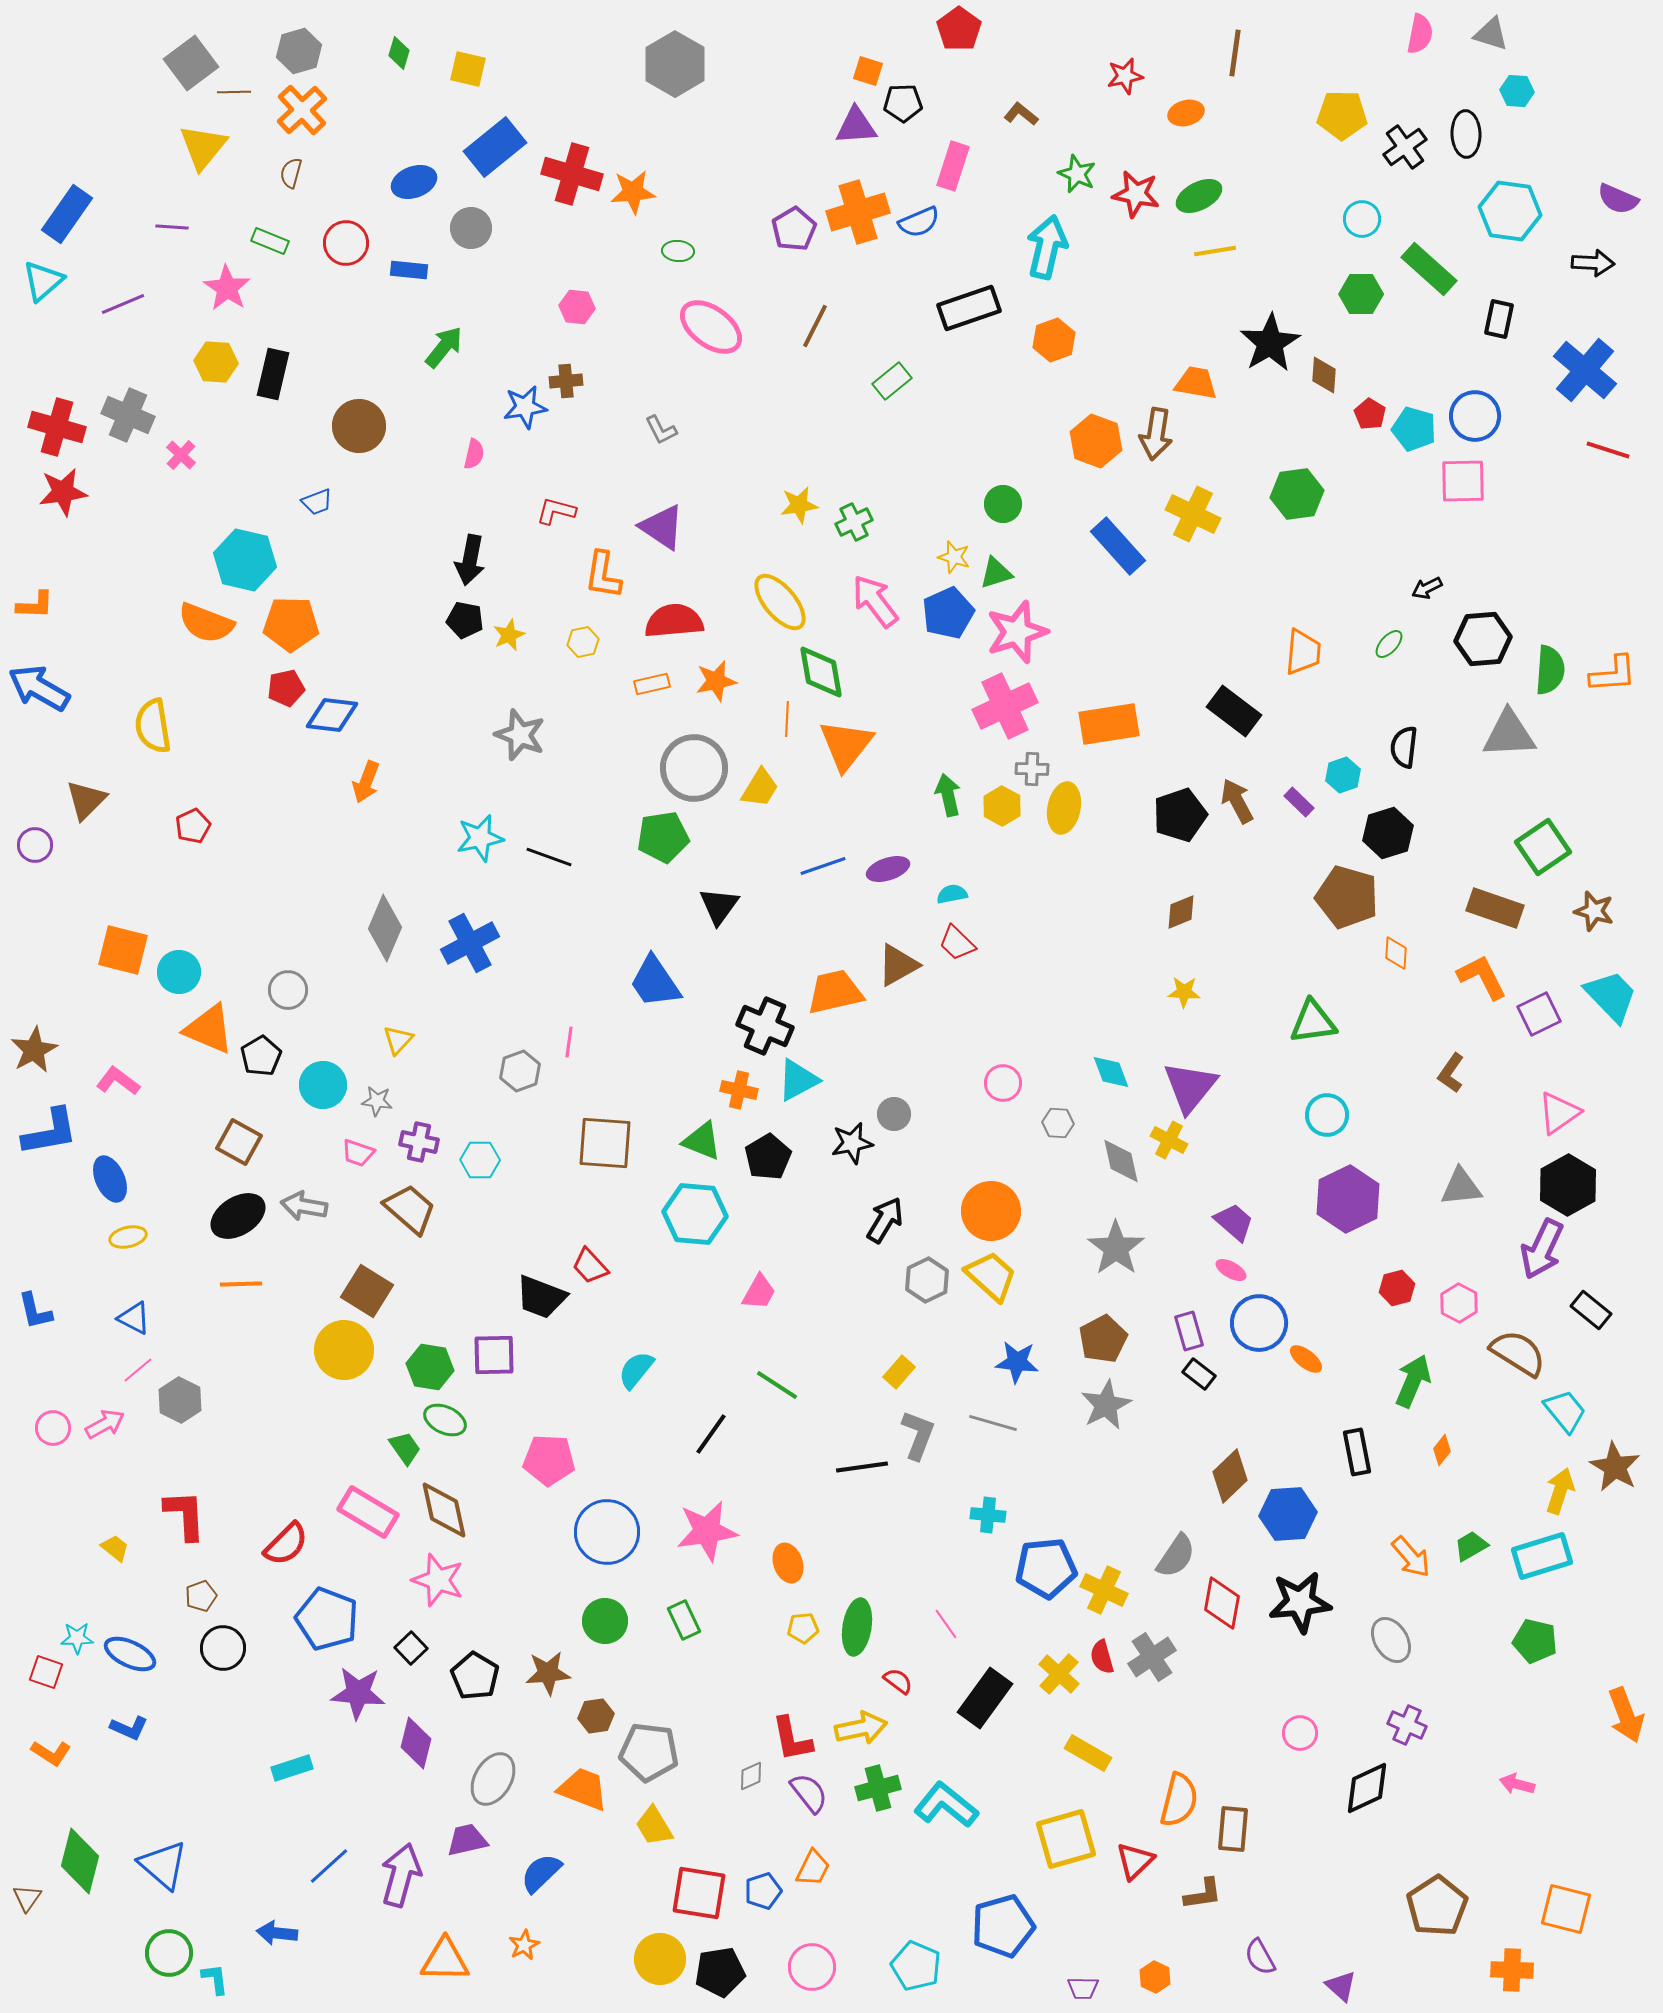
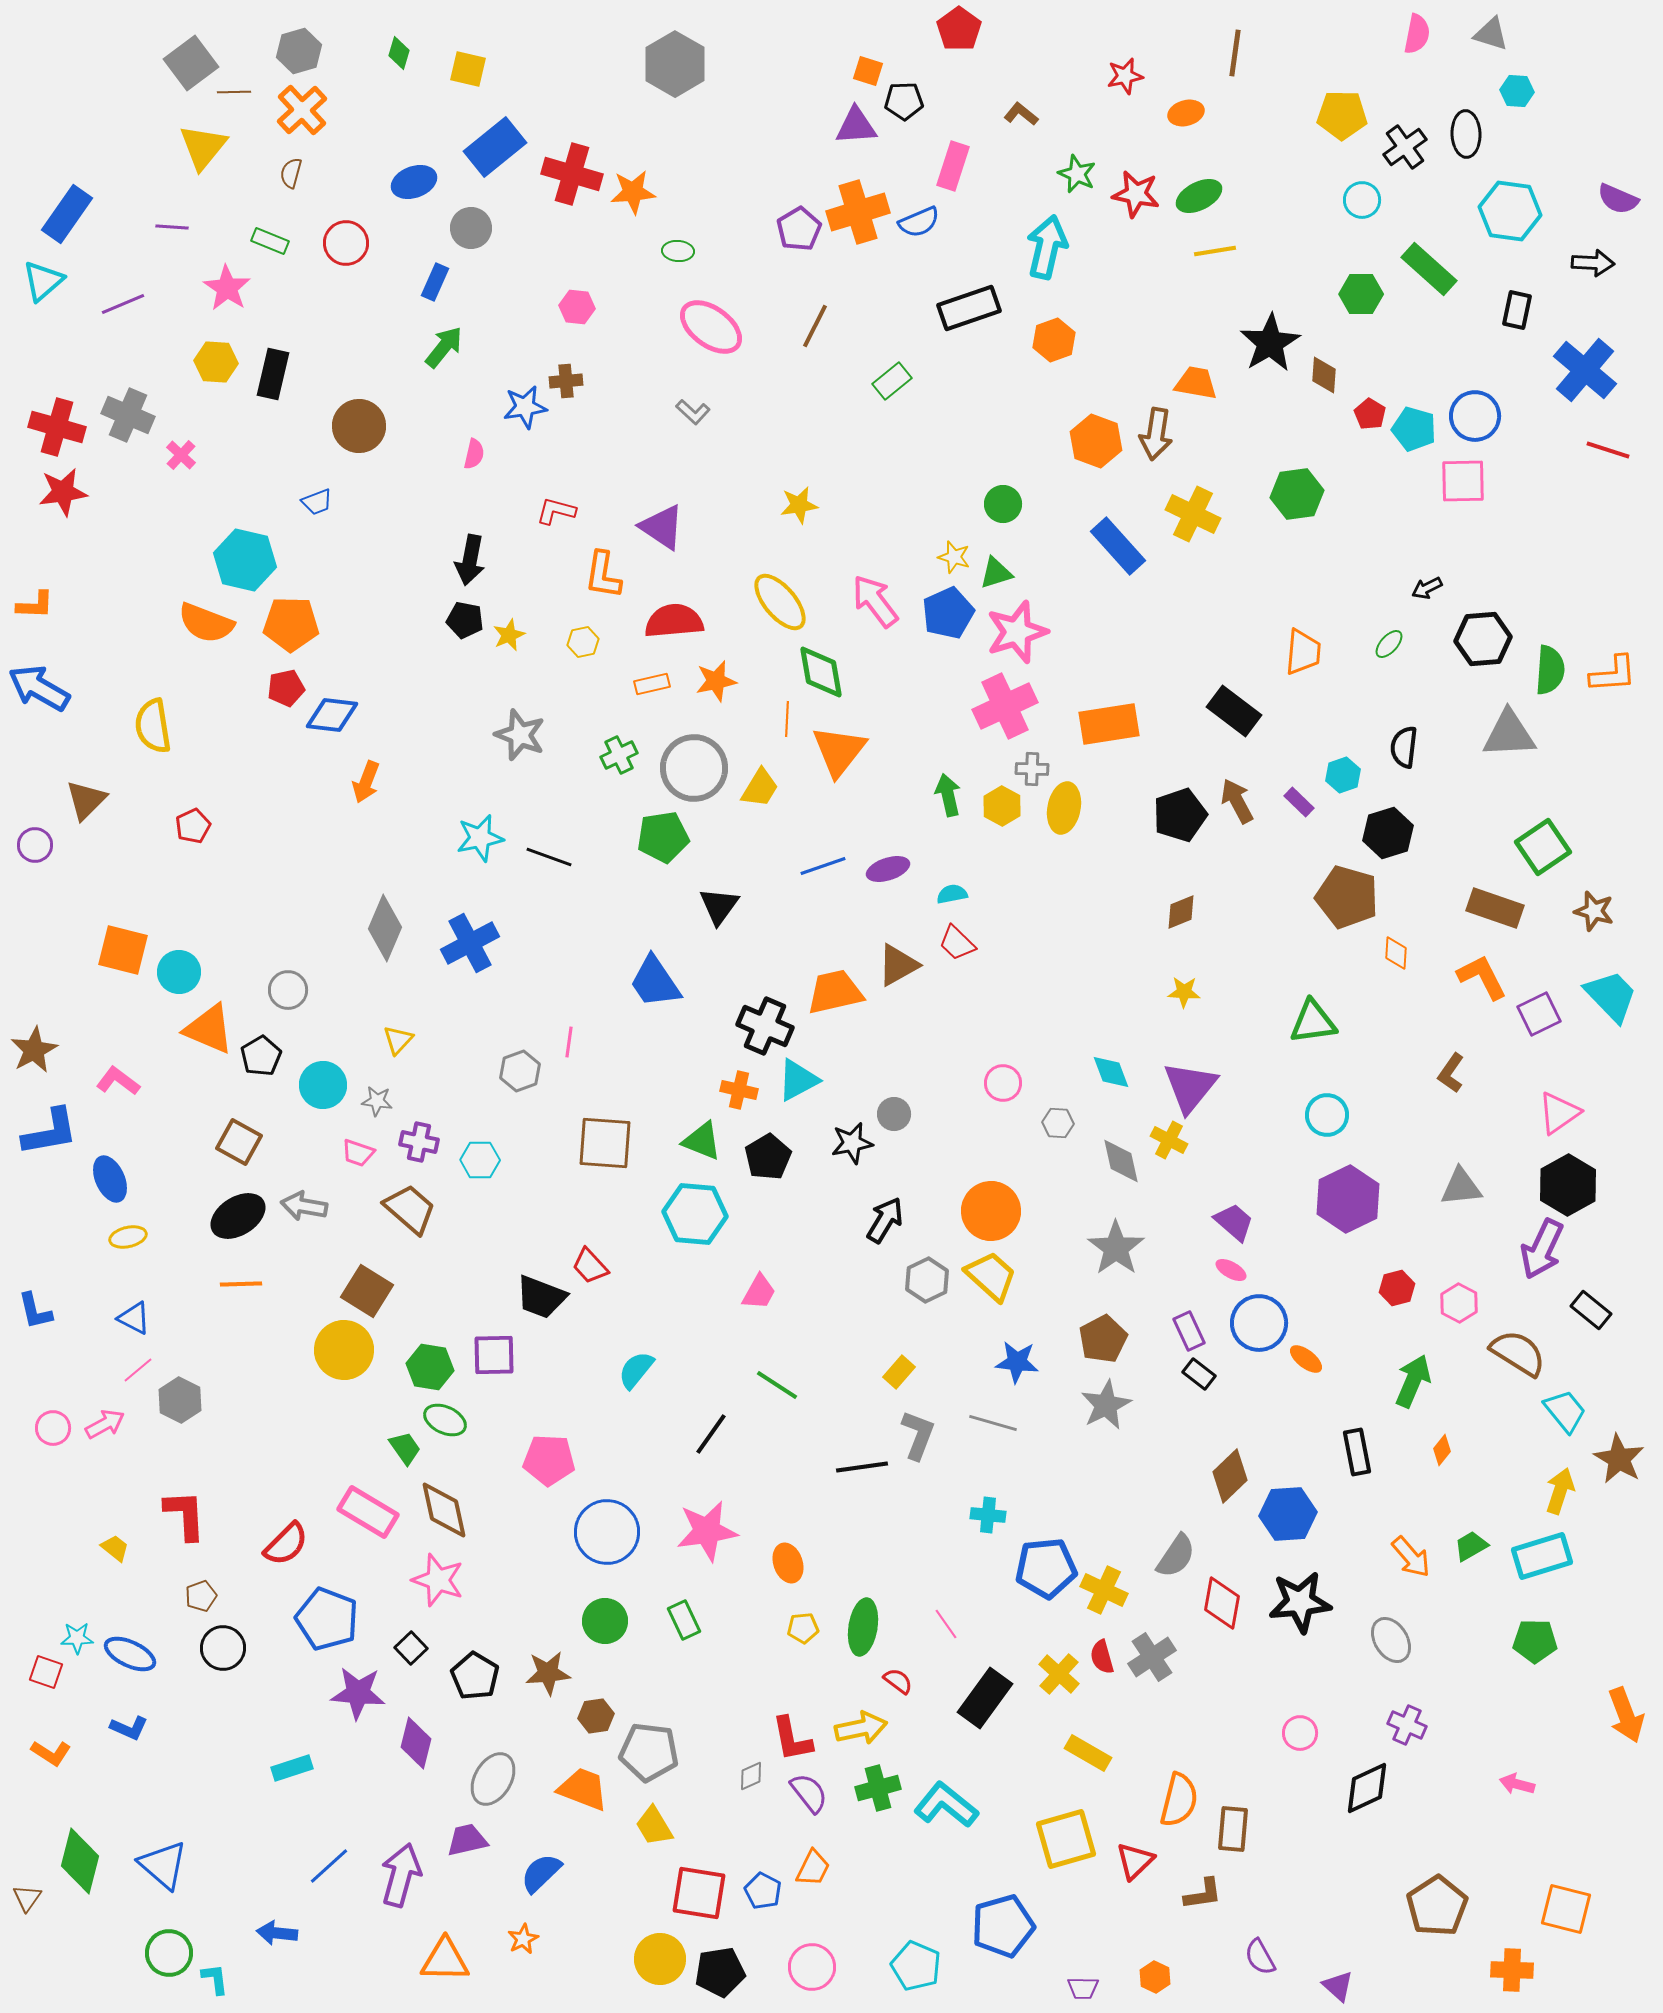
pink semicircle at (1420, 34): moved 3 px left
black pentagon at (903, 103): moved 1 px right, 2 px up
cyan circle at (1362, 219): moved 19 px up
purple pentagon at (794, 229): moved 5 px right
blue rectangle at (409, 270): moved 26 px right, 12 px down; rotated 72 degrees counterclockwise
black rectangle at (1499, 319): moved 18 px right, 9 px up
gray L-shape at (661, 430): moved 32 px right, 18 px up; rotated 20 degrees counterclockwise
green cross at (854, 522): moved 235 px left, 233 px down
orange triangle at (846, 745): moved 7 px left, 6 px down
purple rectangle at (1189, 1331): rotated 9 degrees counterclockwise
brown star at (1615, 1467): moved 4 px right, 8 px up
green ellipse at (857, 1627): moved 6 px right
green pentagon at (1535, 1641): rotated 12 degrees counterclockwise
blue pentagon at (763, 1891): rotated 27 degrees counterclockwise
orange star at (524, 1945): moved 1 px left, 6 px up
purple triangle at (1341, 1986): moved 3 px left
